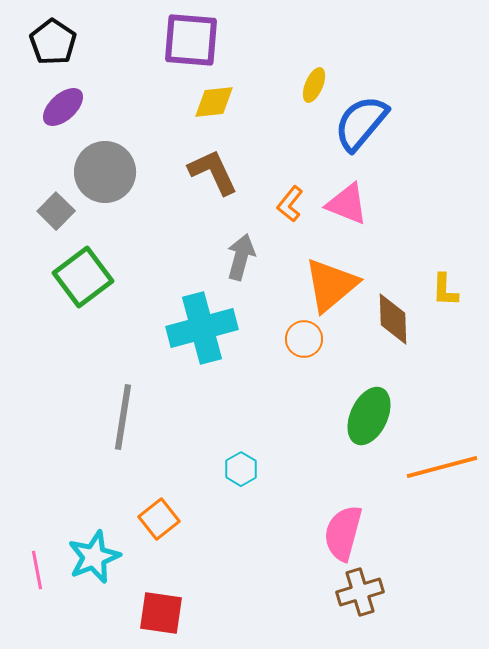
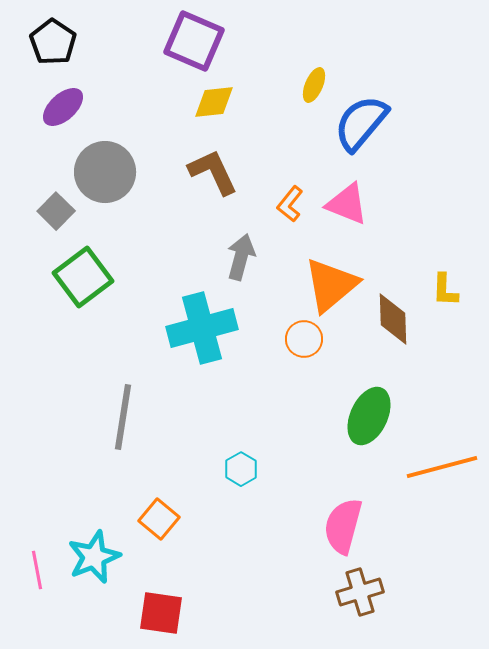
purple square: moved 3 px right, 1 px down; rotated 18 degrees clockwise
orange square: rotated 12 degrees counterclockwise
pink semicircle: moved 7 px up
